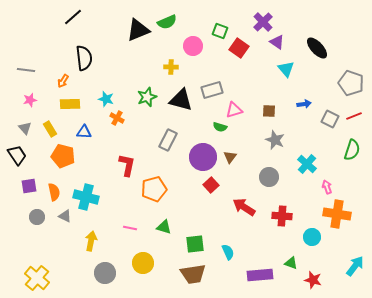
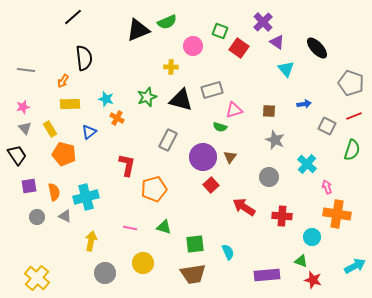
pink star at (30, 100): moved 7 px left, 7 px down
gray square at (330, 119): moved 3 px left, 7 px down
blue triangle at (84, 132): moved 5 px right; rotated 42 degrees counterclockwise
orange pentagon at (63, 156): moved 1 px right, 2 px up
cyan cross at (86, 197): rotated 30 degrees counterclockwise
green triangle at (291, 263): moved 10 px right, 2 px up
cyan arrow at (355, 266): rotated 25 degrees clockwise
purple rectangle at (260, 275): moved 7 px right
